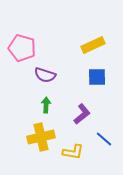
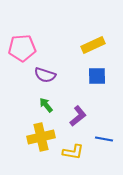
pink pentagon: rotated 20 degrees counterclockwise
blue square: moved 1 px up
green arrow: rotated 42 degrees counterclockwise
purple L-shape: moved 4 px left, 2 px down
blue line: rotated 30 degrees counterclockwise
